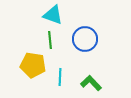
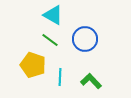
cyan triangle: rotated 10 degrees clockwise
green line: rotated 48 degrees counterclockwise
yellow pentagon: rotated 10 degrees clockwise
green L-shape: moved 2 px up
